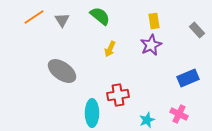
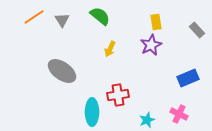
yellow rectangle: moved 2 px right, 1 px down
cyan ellipse: moved 1 px up
